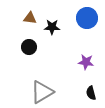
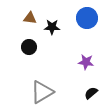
black semicircle: rotated 64 degrees clockwise
